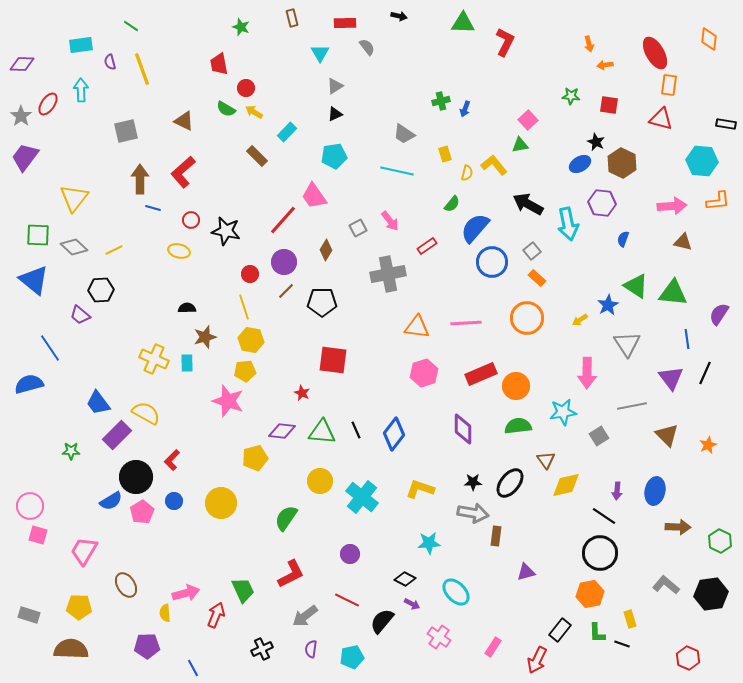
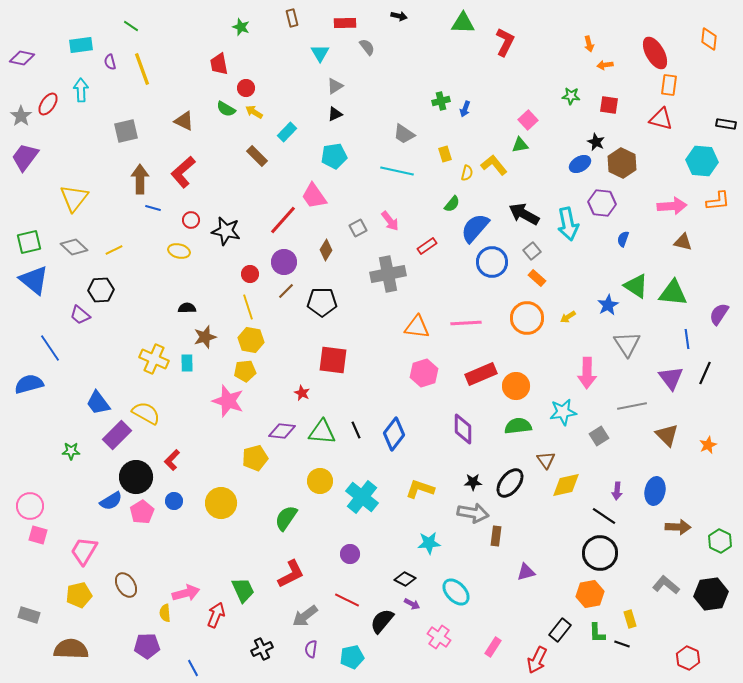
purple diamond at (22, 64): moved 6 px up; rotated 10 degrees clockwise
black arrow at (528, 204): moved 4 px left, 10 px down
green square at (38, 235): moved 9 px left, 7 px down; rotated 15 degrees counterclockwise
yellow line at (244, 307): moved 4 px right
yellow arrow at (580, 320): moved 12 px left, 3 px up
yellow pentagon at (79, 607): moved 12 px up; rotated 15 degrees counterclockwise
